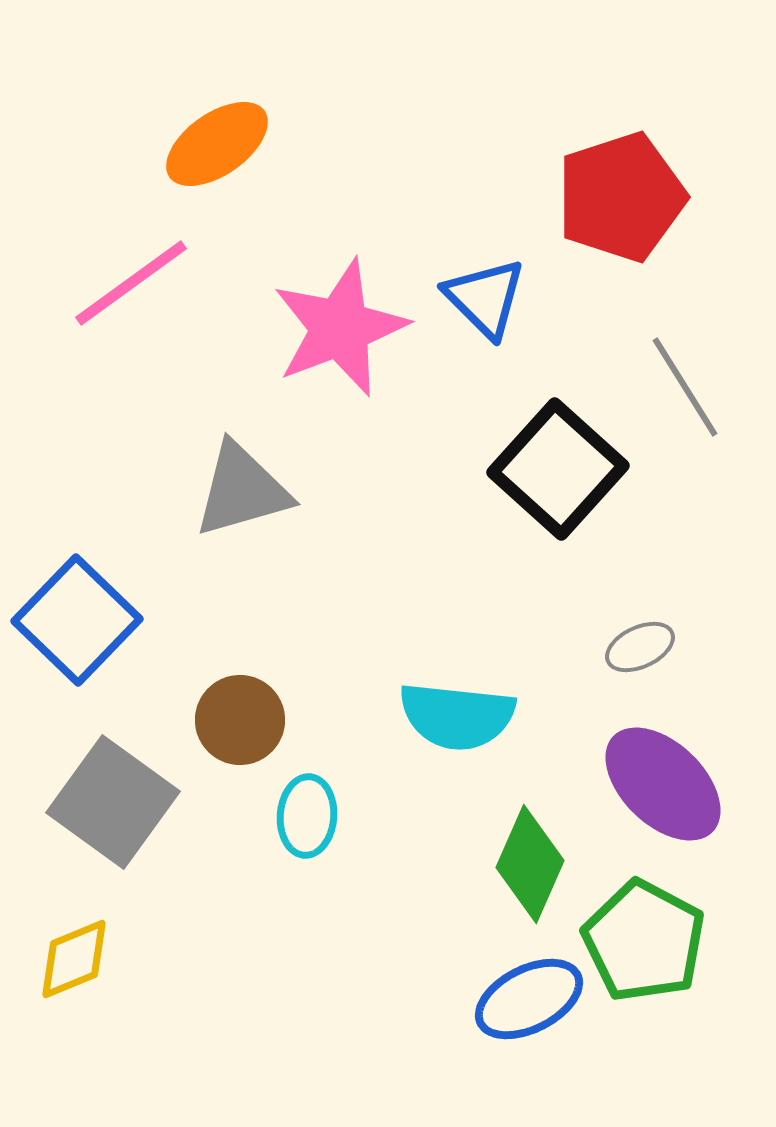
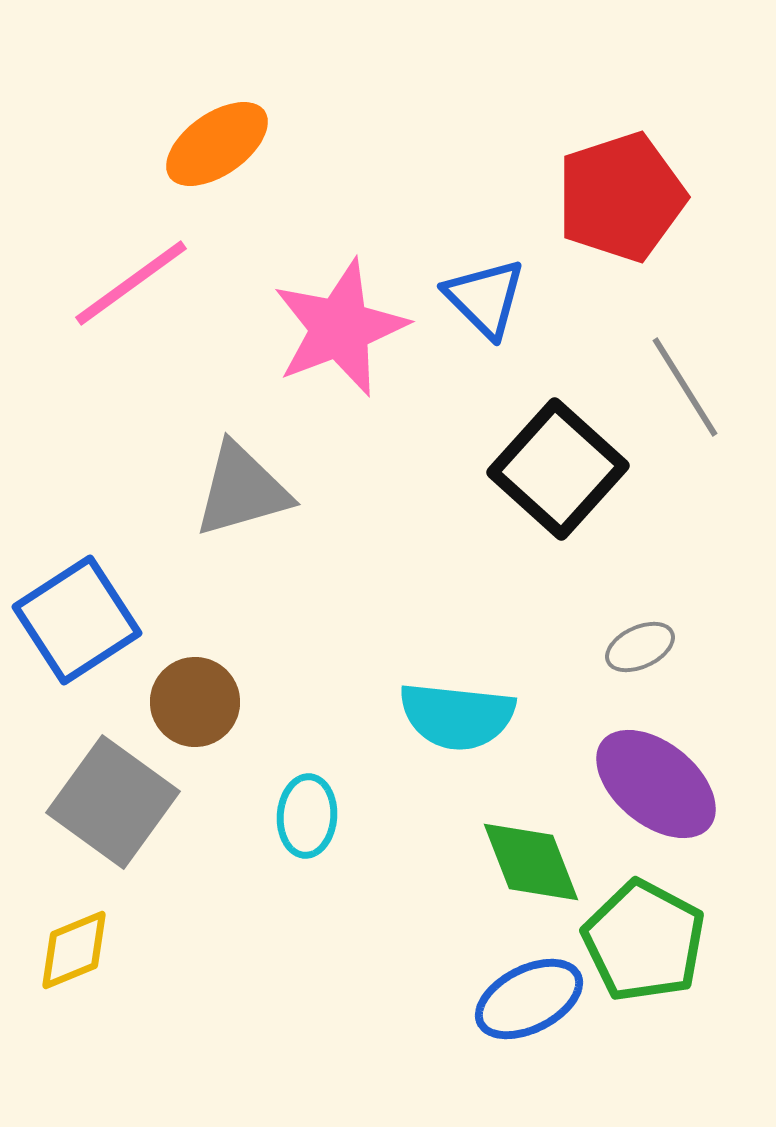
blue square: rotated 13 degrees clockwise
brown circle: moved 45 px left, 18 px up
purple ellipse: moved 7 px left; rotated 5 degrees counterclockwise
green diamond: moved 1 px right, 2 px up; rotated 45 degrees counterclockwise
yellow diamond: moved 9 px up
